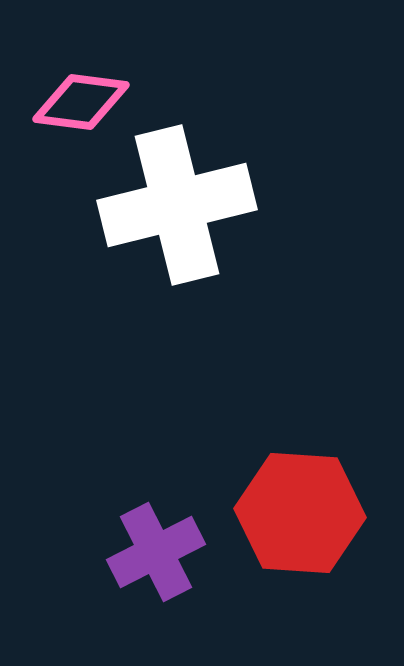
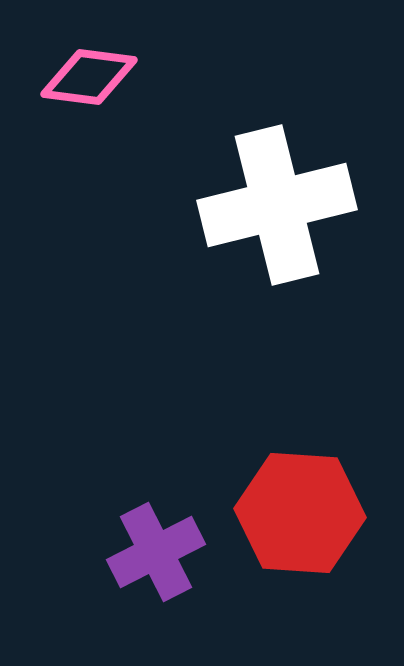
pink diamond: moved 8 px right, 25 px up
white cross: moved 100 px right
